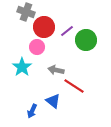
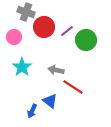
pink circle: moved 23 px left, 10 px up
red line: moved 1 px left, 1 px down
blue triangle: moved 3 px left
